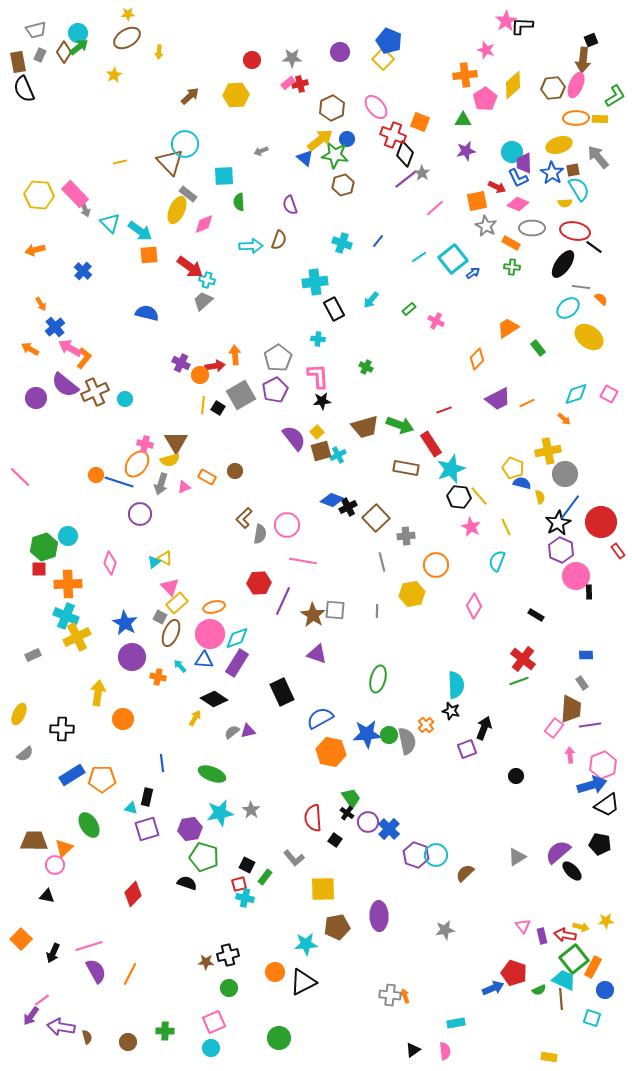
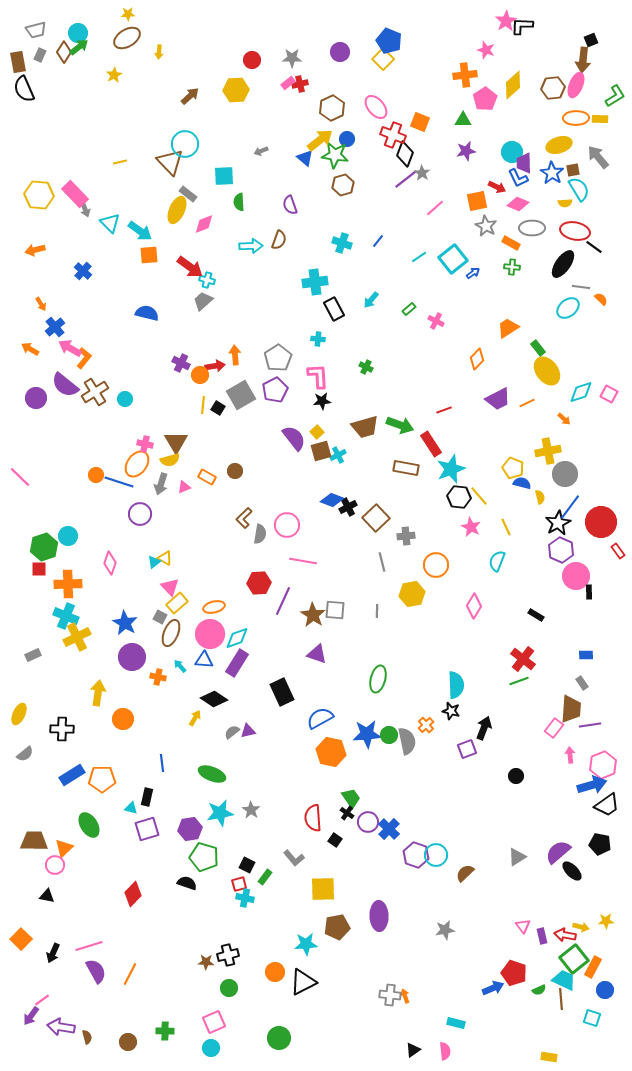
yellow hexagon at (236, 95): moved 5 px up
yellow ellipse at (589, 337): moved 42 px left, 34 px down; rotated 16 degrees clockwise
brown cross at (95, 392): rotated 8 degrees counterclockwise
cyan diamond at (576, 394): moved 5 px right, 2 px up
cyan rectangle at (456, 1023): rotated 24 degrees clockwise
